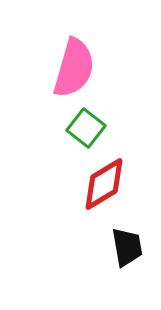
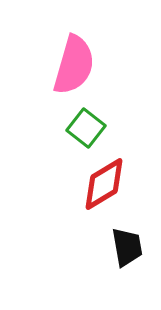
pink semicircle: moved 3 px up
